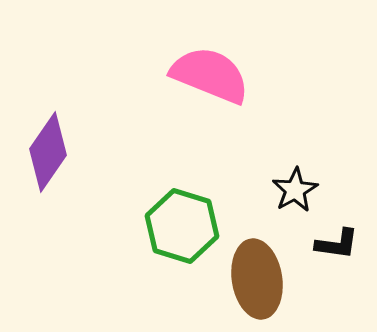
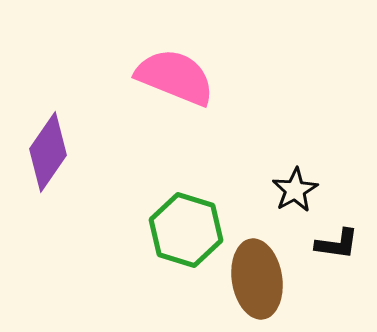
pink semicircle: moved 35 px left, 2 px down
green hexagon: moved 4 px right, 4 px down
